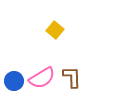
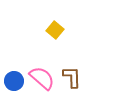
pink semicircle: rotated 108 degrees counterclockwise
